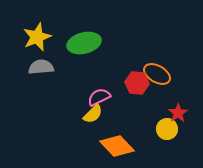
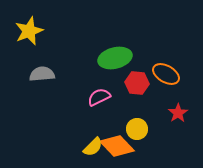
yellow star: moved 8 px left, 6 px up
green ellipse: moved 31 px right, 15 px down
gray semicircle: moved 1 px right, 7 px down
orange ellipse: moved 9 px right
yellow semicircle: moved 33 px down
yellow circle: moved 30 px left
